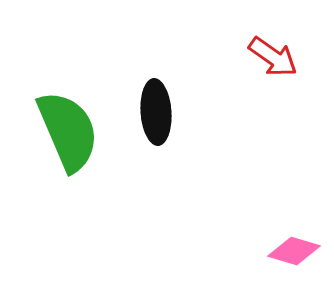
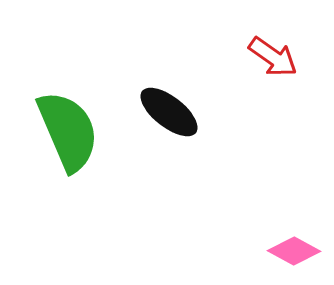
black ellipse: moved 13 px right; rotated 48 degrees counterclockwise
pink diamond: rotated 12 degrees clockwise
